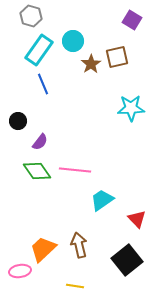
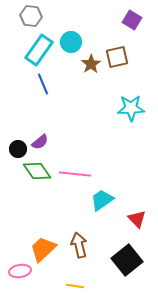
gray hexagon: rotated 10 degrees counterclockwise
cyan circle: moved 2 px left, 1 px down
black circle: moved 28 px down
purple semicircle: rotated 12 degrees clockwise
pink line: moved 4 px down
